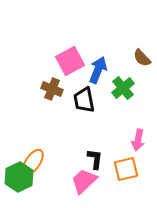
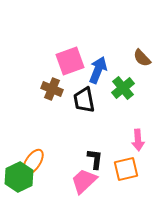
pink square: rotated 8 degrees clockwise
pink arrow: rotated 15 degrees counterclockwise
